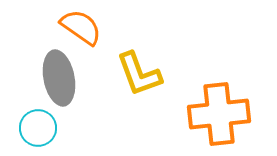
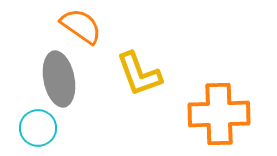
orange semicircle: moved 1 px up
gray ellipse: moved 1 px down
orange cross: rotated 4 degrees clockwise
